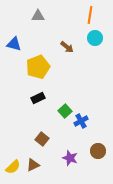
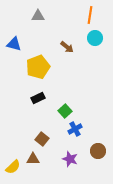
blue cross: moved 6 px left, 8 px down
purple star: moved 1 px down
brown triangle: moved 6 px up; rotated 24 degrees clockwise
